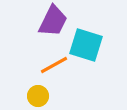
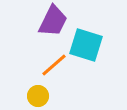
orange line: rotated 12 degrees counterclockwise
